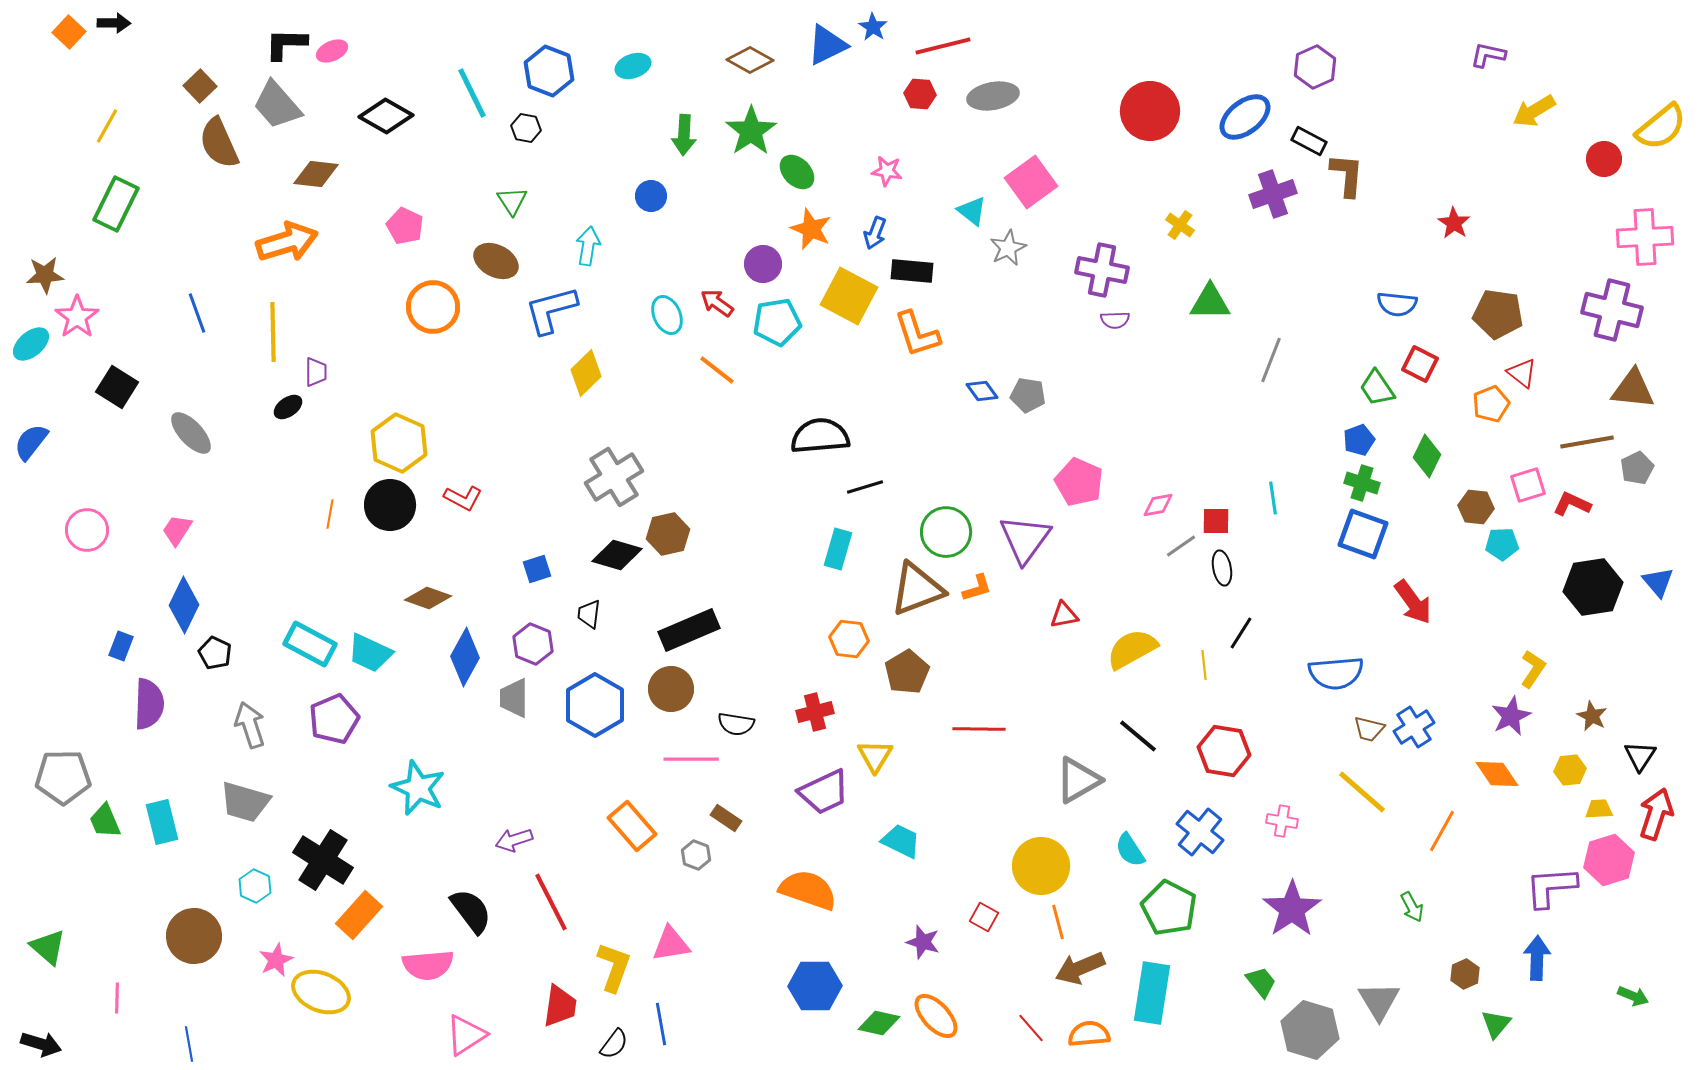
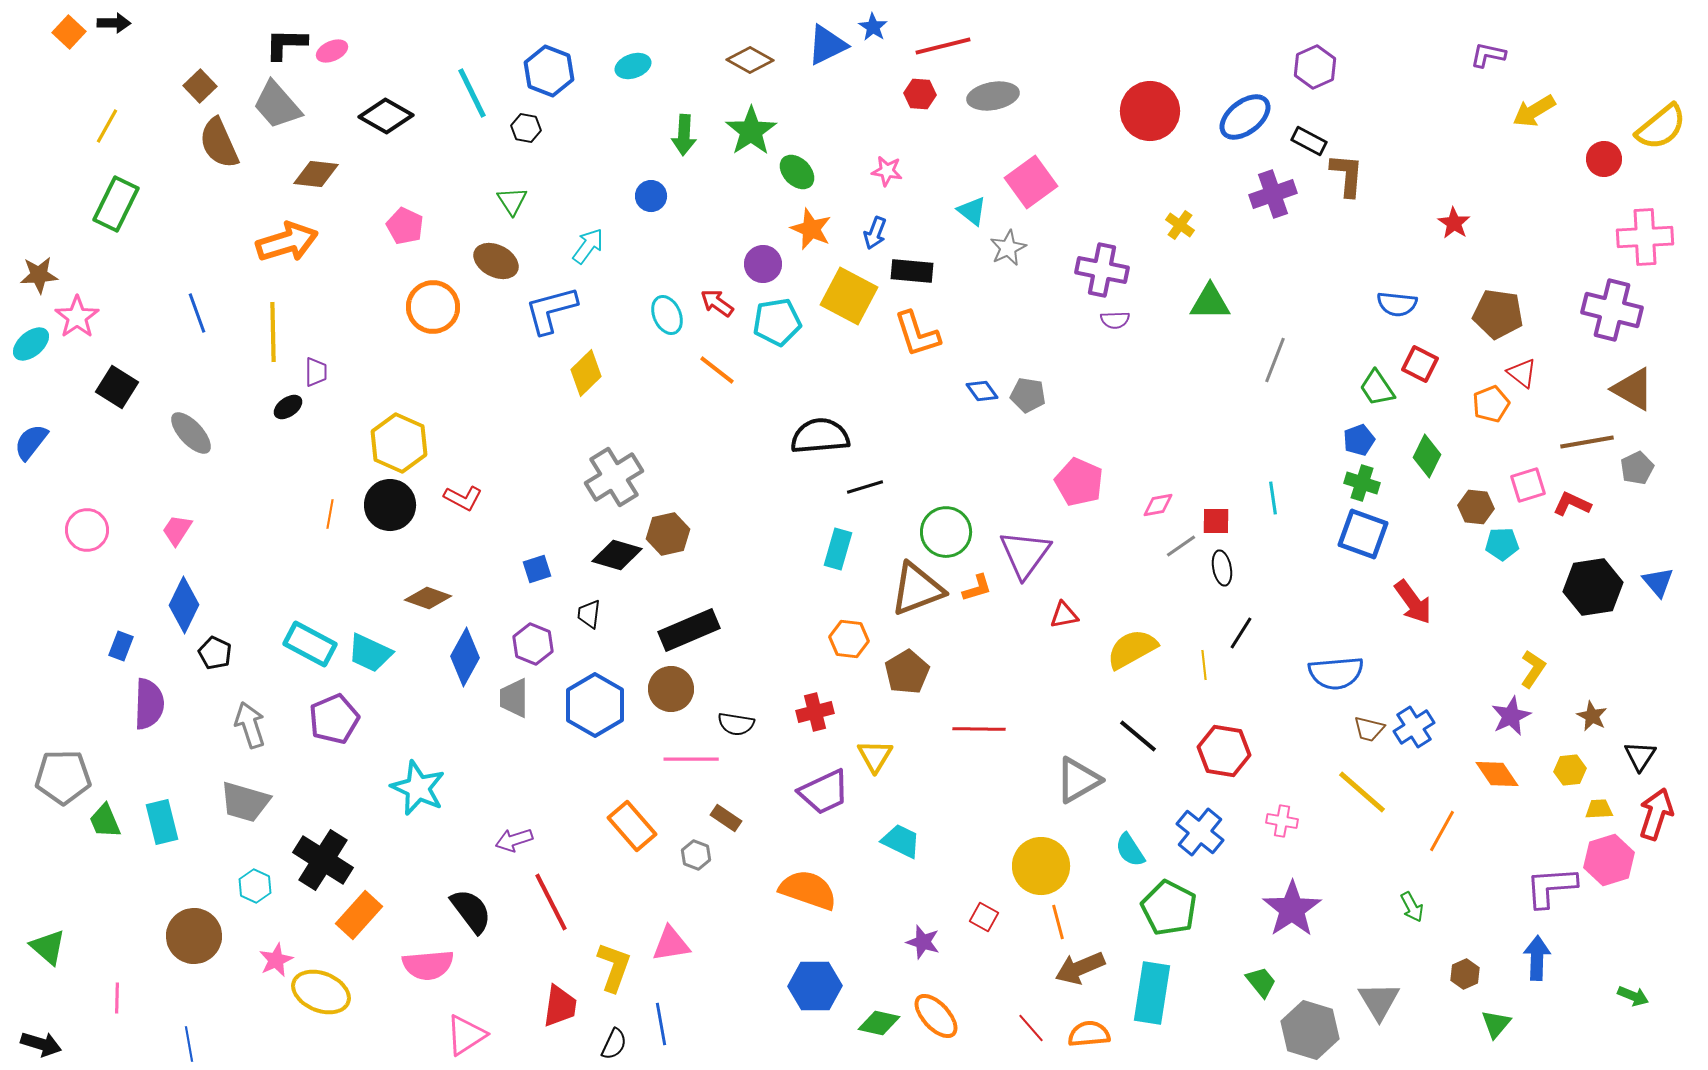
cyan arrow at (588, 246): rotated 27 degrees clockwise
brown star at (45, 275): moved 6 px left
gray line at (1271, 360): moved 4 px right
brown triangle at (1633, 389): rotated 24 degrees clockwise
purple triangle at (1025, 539): moved 15 px down
black semicircle at (614, 1044): rotated 12 degrees counterclockwise
